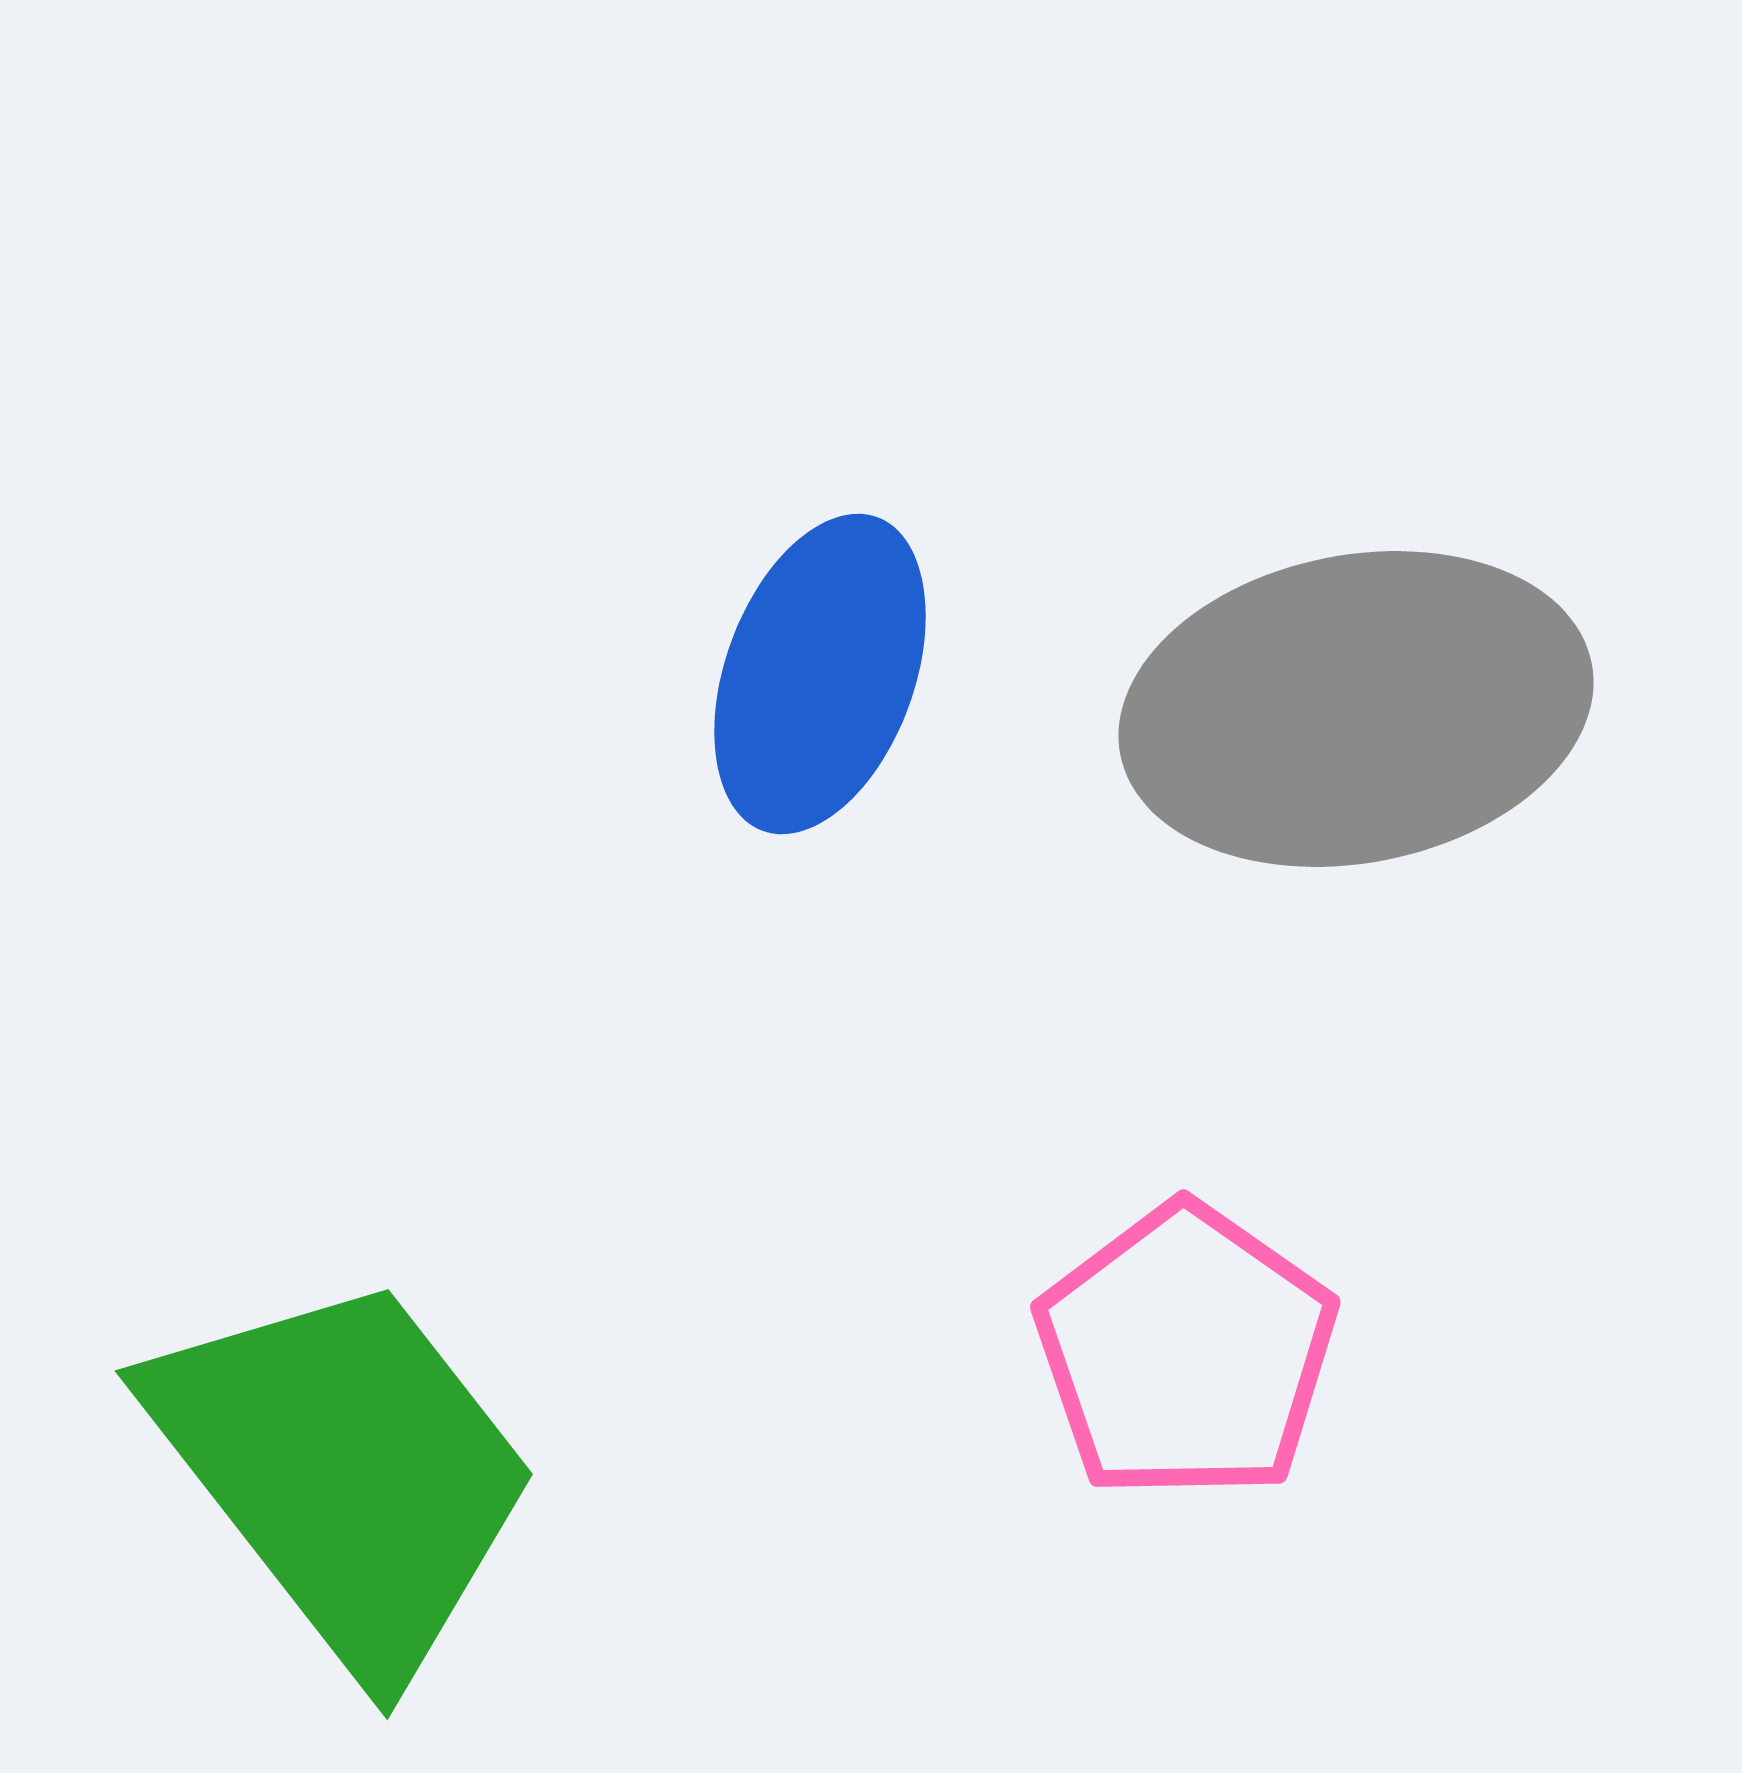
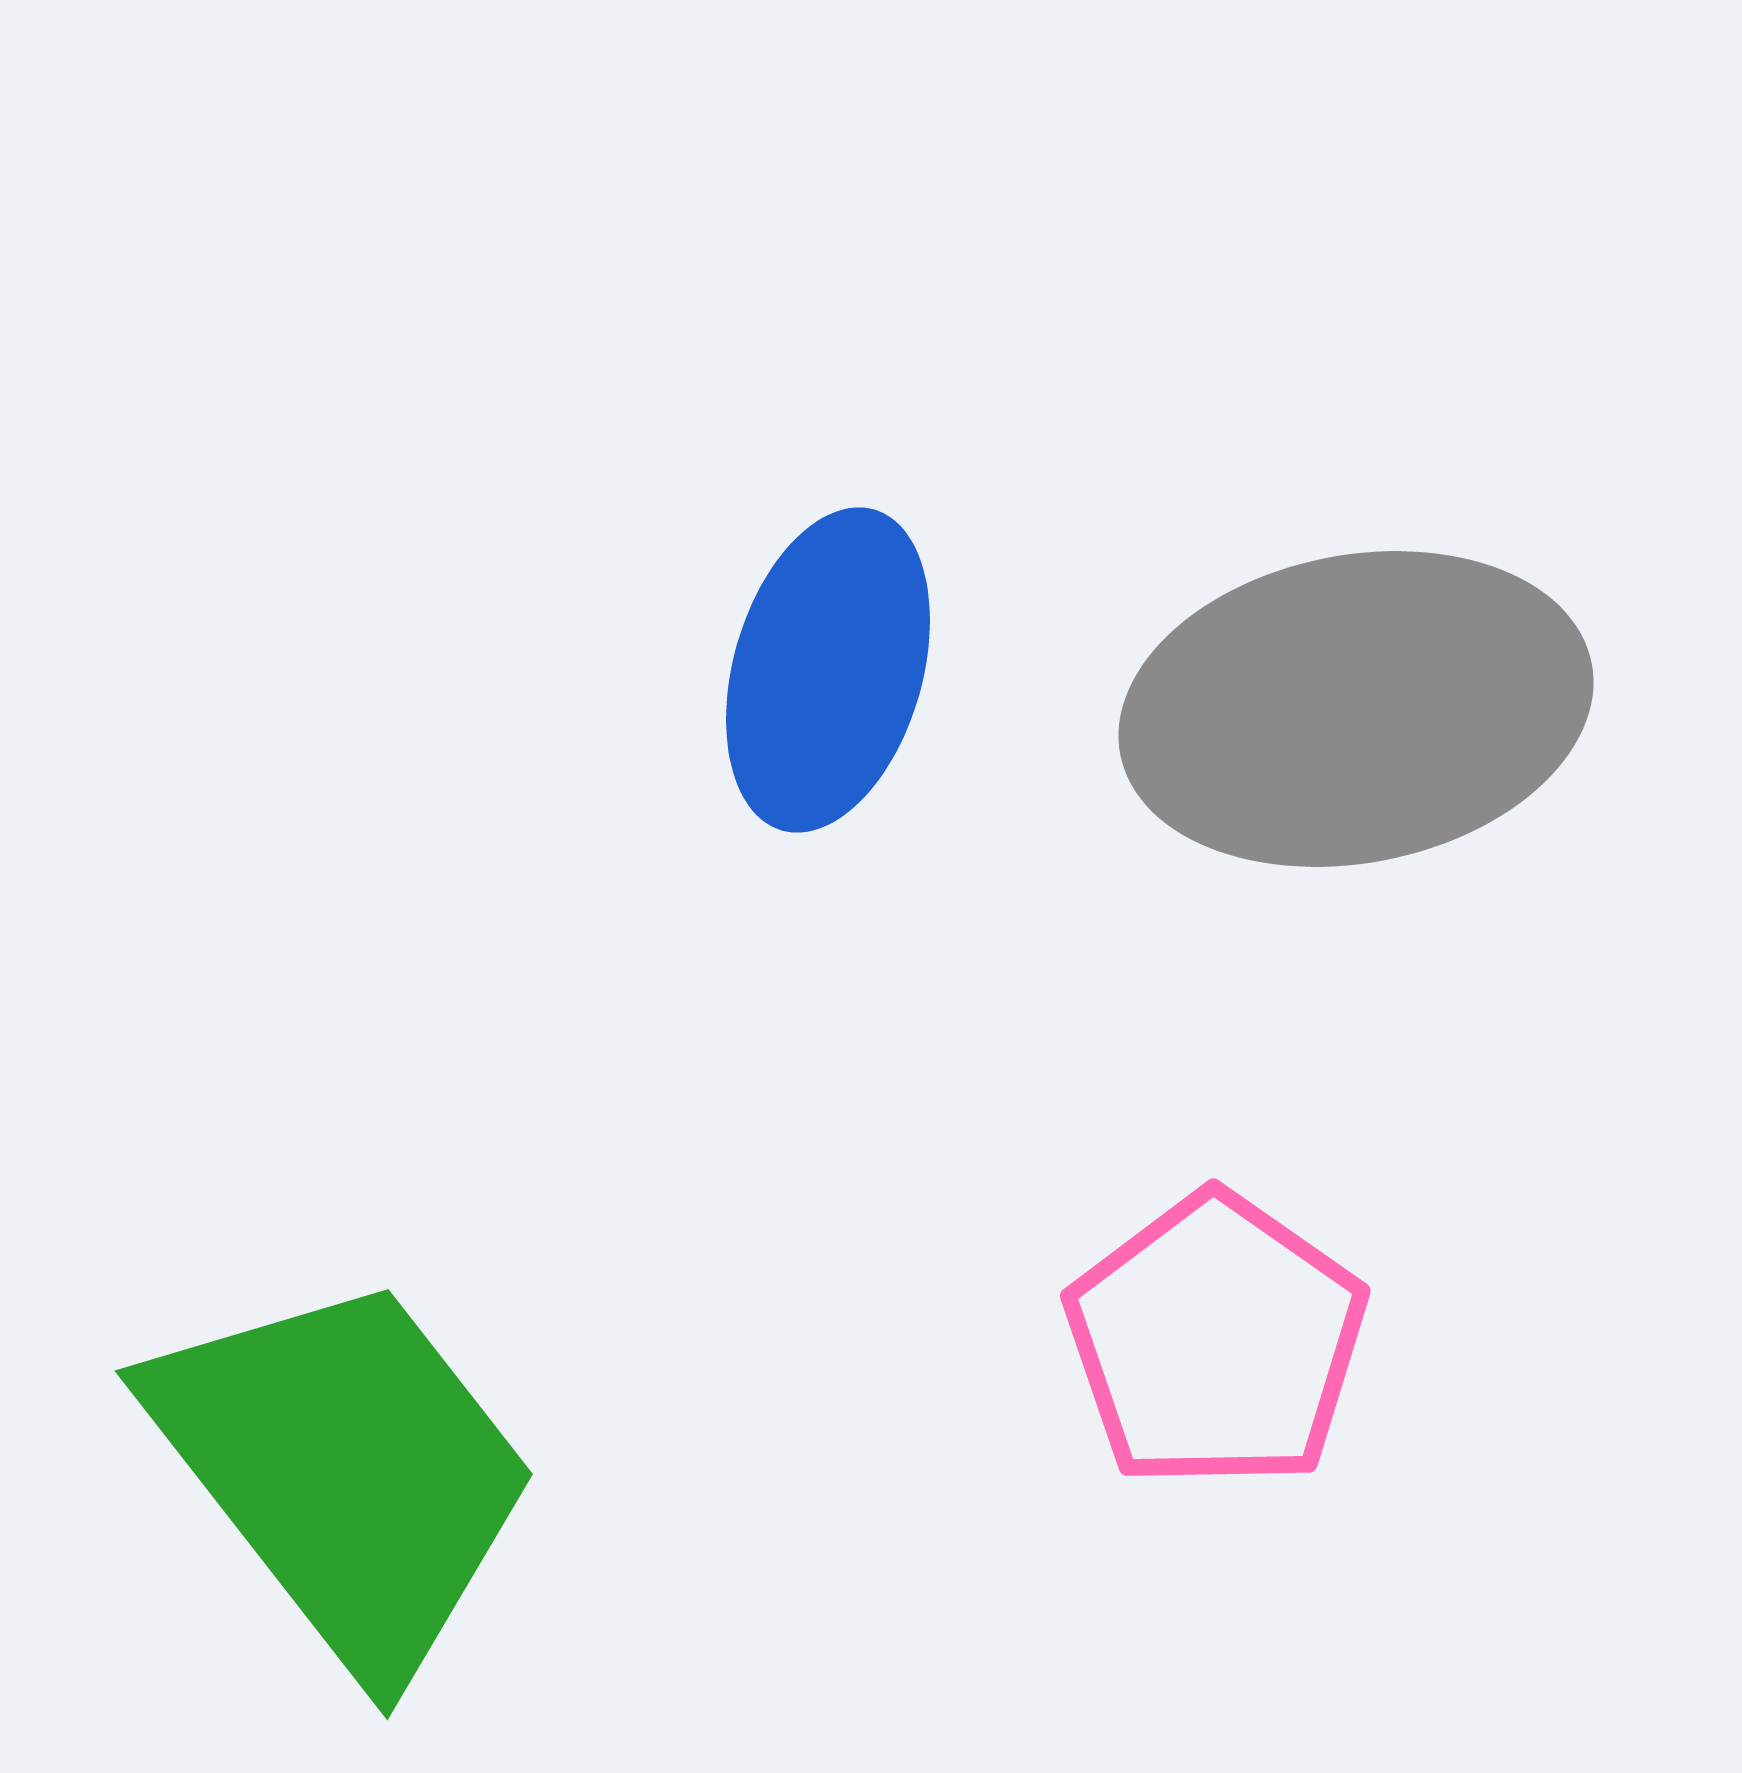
blue ellipse: moved 8 px right, 4 px up; rotated 4 degrees counterclockwise
pink pentagon: moved 30 px right, 11 px up
